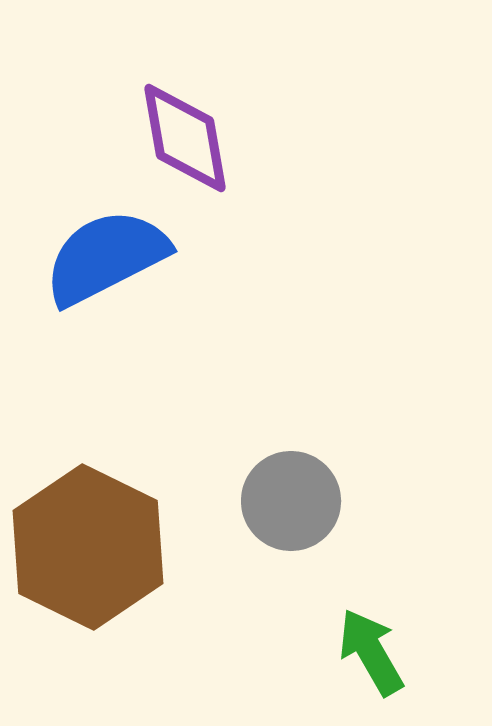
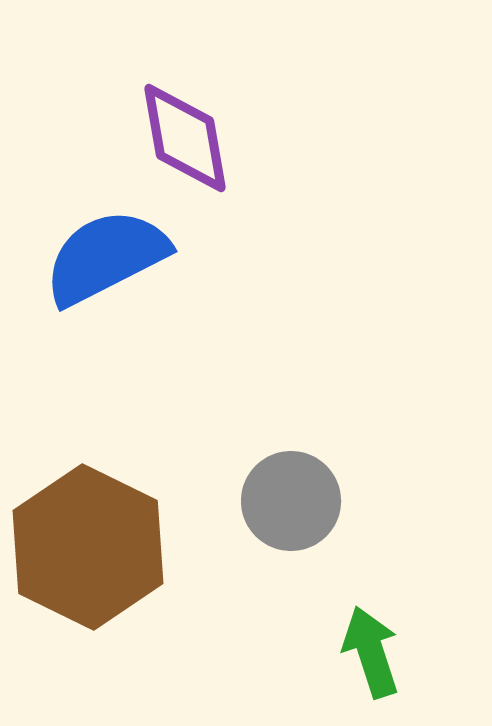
green arrow: rotated 12 degrees clockwise
